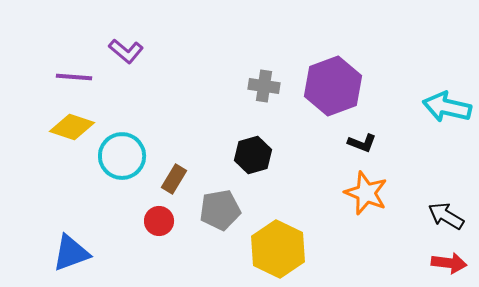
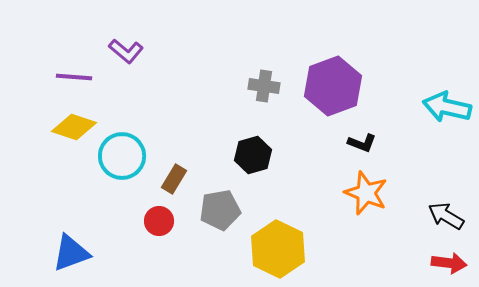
yellow diamond: moved 2 px right
